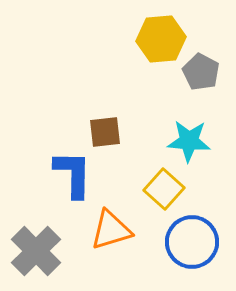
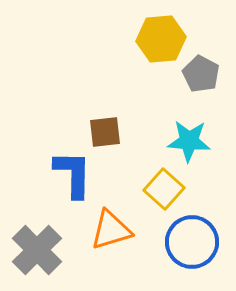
gray pentagon: moved 2 px down
gray cross: moved 1 px right, 1 px up
